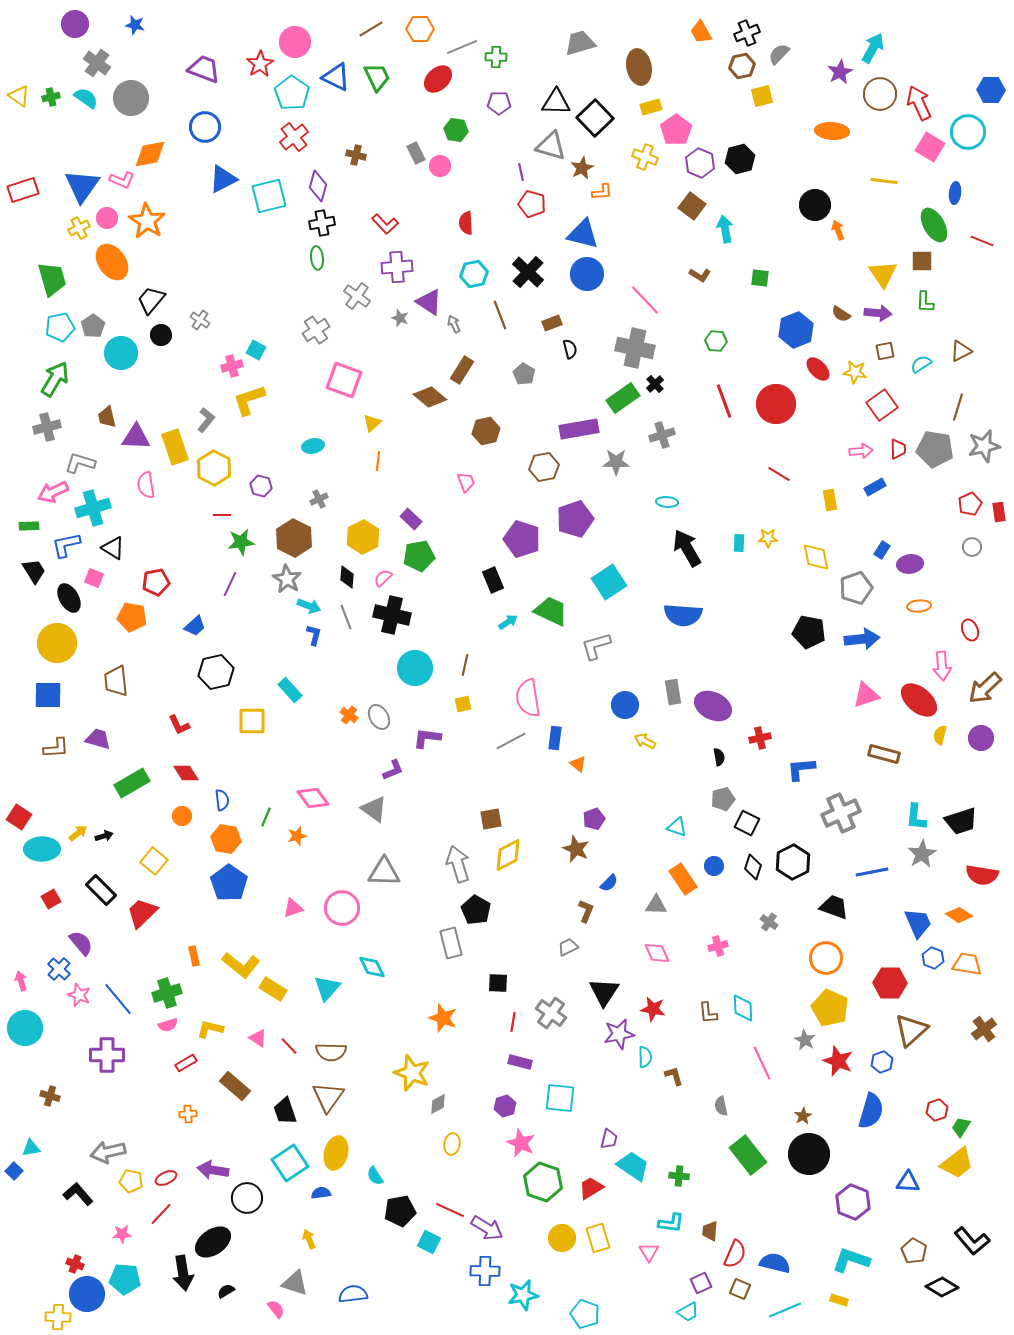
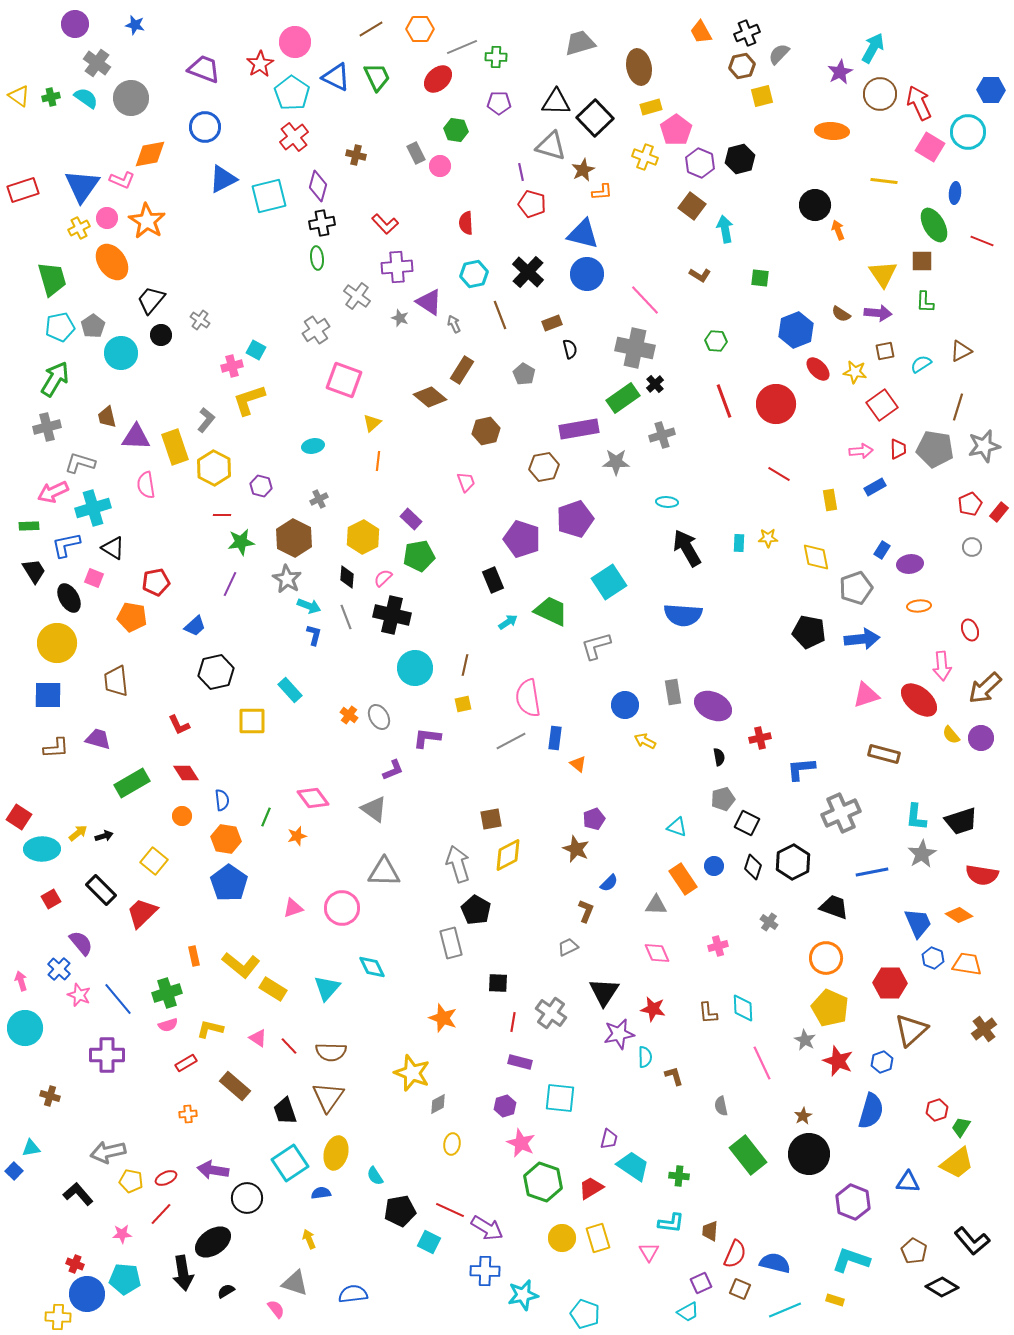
brown star at (582, 168): moved 1 px right, 2 px down
red rectangle at (999, 512): rotated 48 degrees clockwise
yellow semicircle at (940, 735): moved 11 px right; rotated 54 degrees counterclockwise
yellow rectangle at (839, 1300): moved 4 px left
